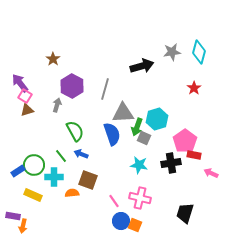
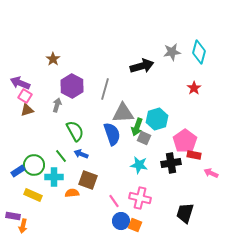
purple arrow: rotated 30 degrees counterclockwise
